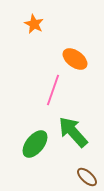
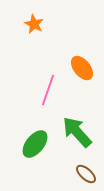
orange ellipse: moved 7 px right, 9 px down; rotated 15 degrees clockwise
pink line: moved 5 px left
green arrow: moved 4 px right
brown ellipse: moved 1 px left, 3 px up
